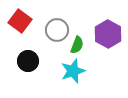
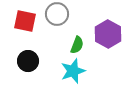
red square: moved 5 px right; rotated 25 degrees counterclockwise
gray circle: moved 16 px up
